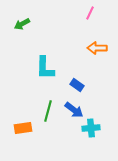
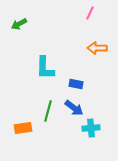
green arrow: moved 3 px left
blue rectangle: moved 1 px left, 1 px up; rotated 24 degrees counterclockwise
blue arrow: moved 2 px up
